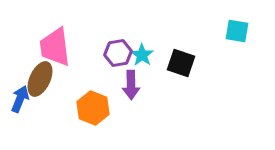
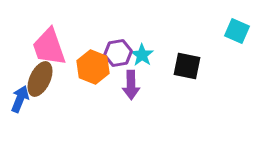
cyan square: rotated 15 degrees clockwise
pink trapezoid: moved 6 px left; rotated 12 degrees counterclockwise
black square: moved 6 px right, 3 px down; rotated 8 degrees counterclockwise
orange hexagon: moved 41 px up
